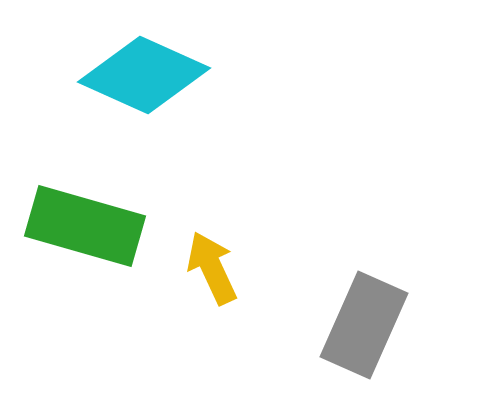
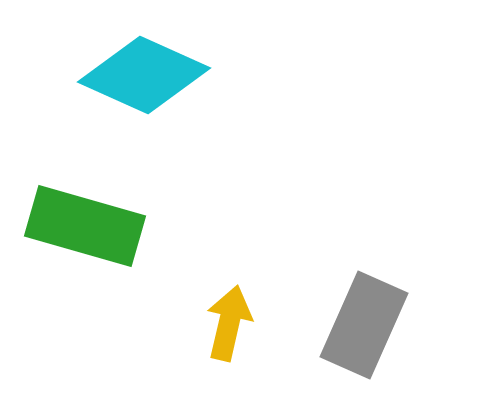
yellow arrow: moved 17 px right, 55 px down; rotated 38 degrees clockwise
